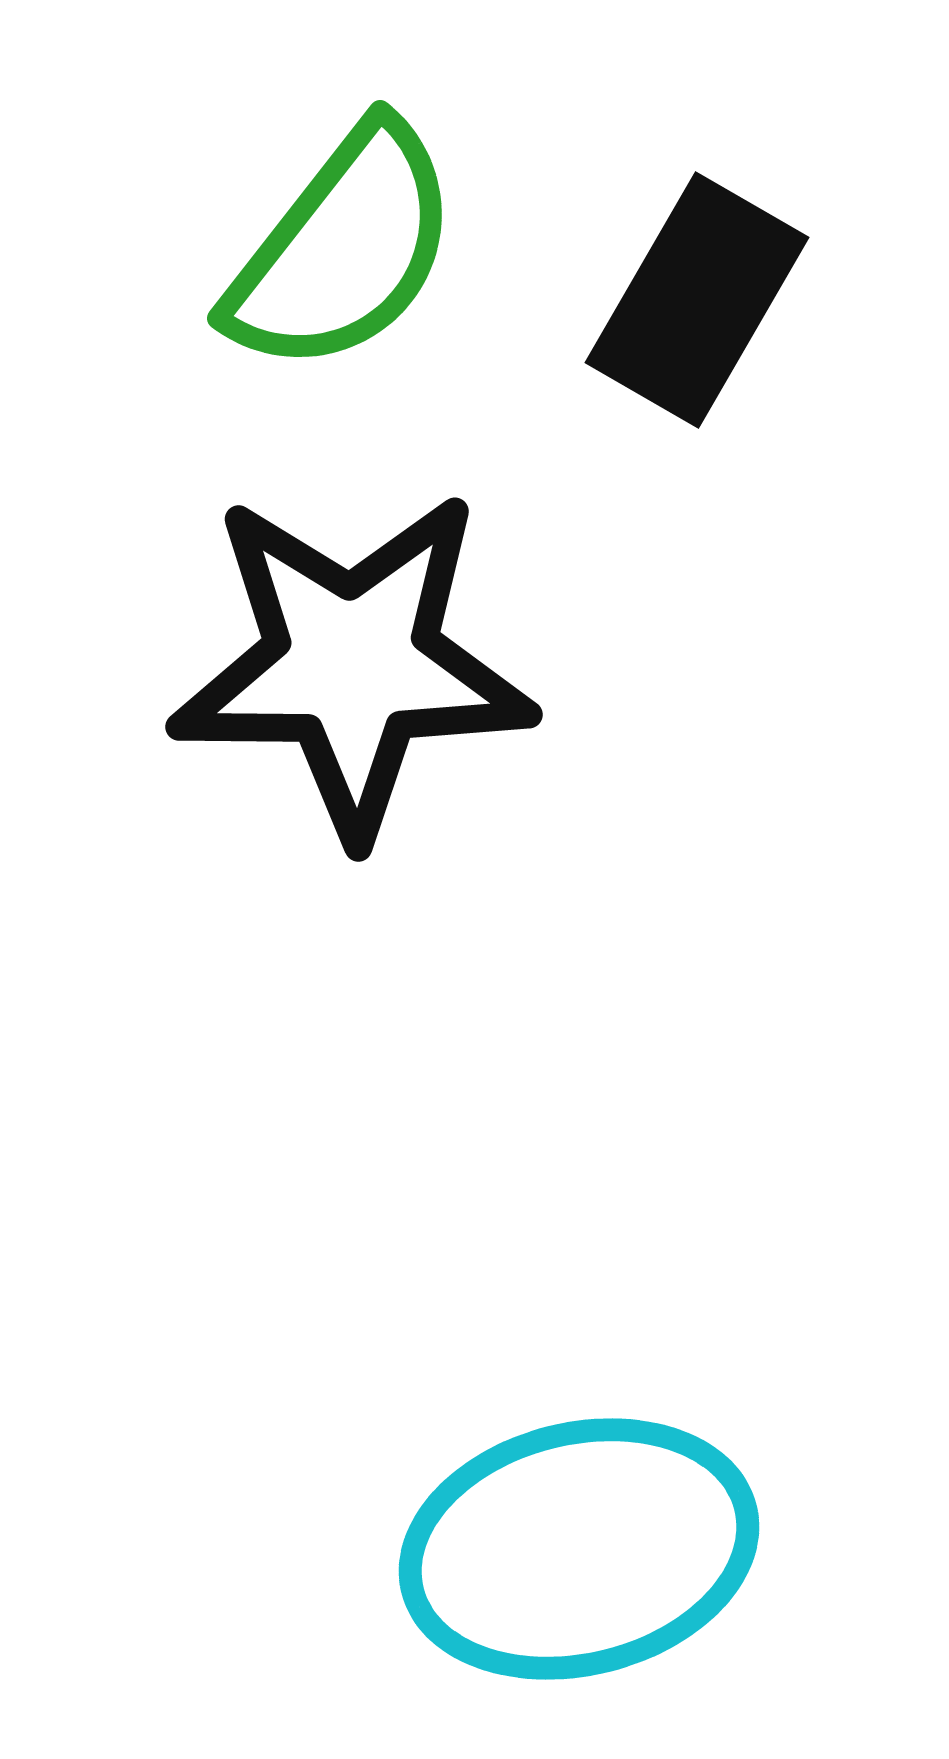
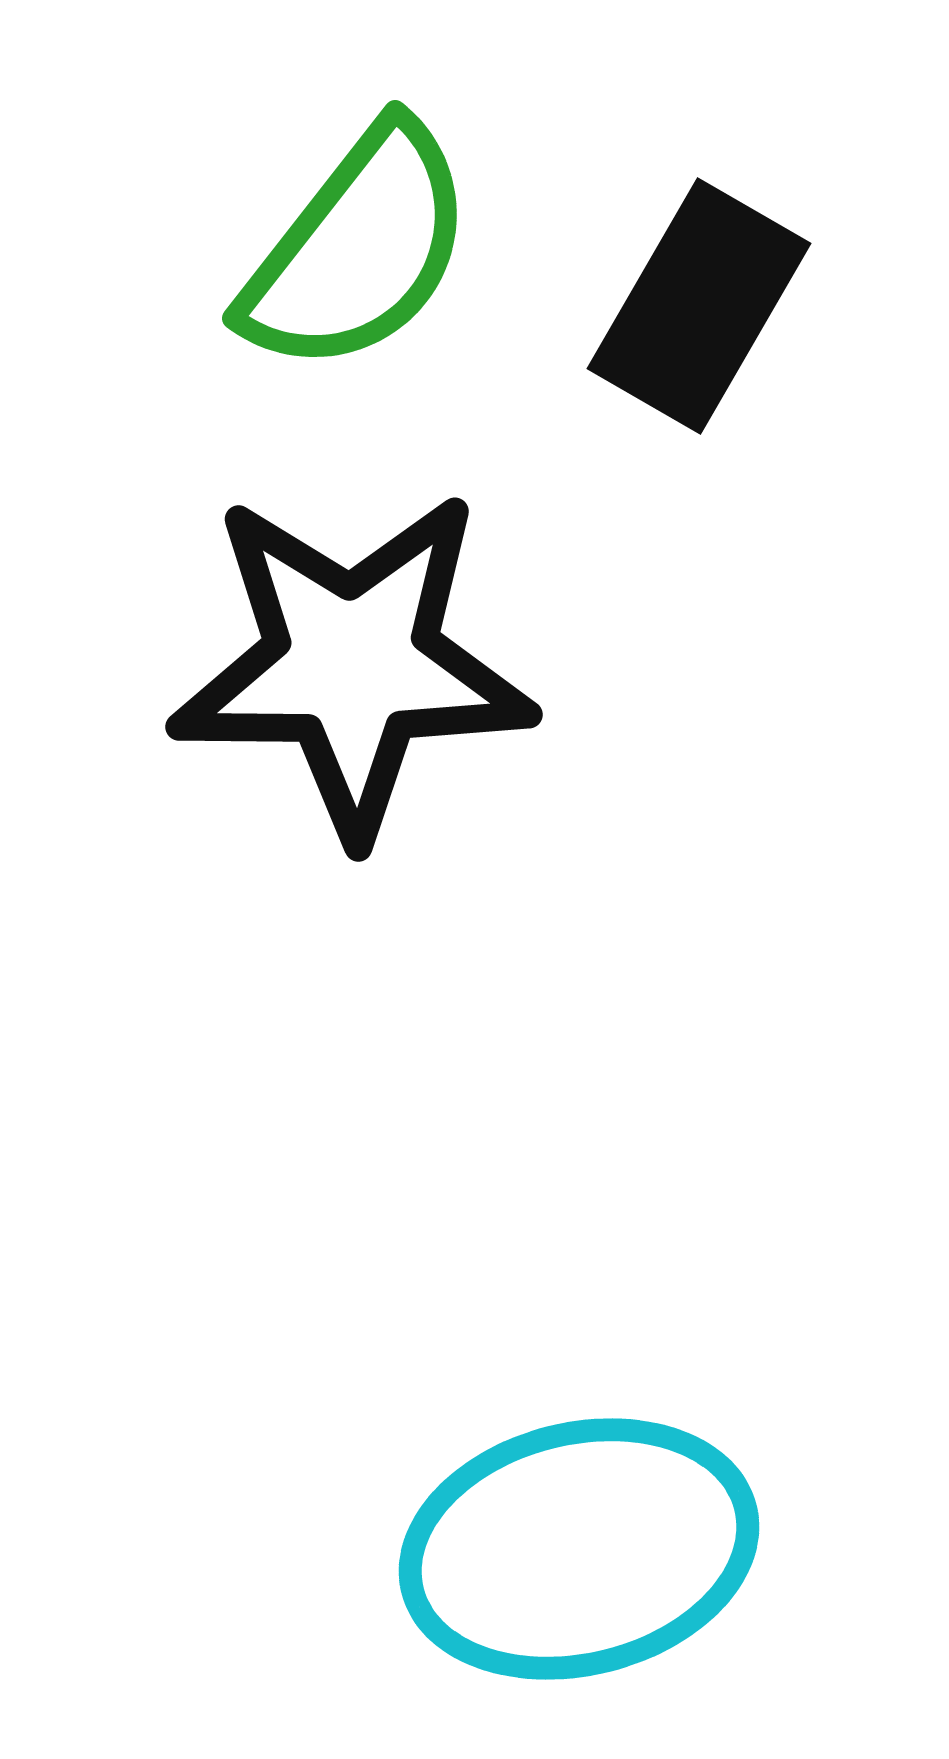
green semicircle: moved 15 px right
black rectangle: moved 2 px right, 6 px down
